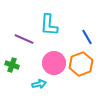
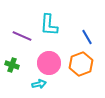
purple line: moved 2 px left, 3 px up
pink circle: moved 5 px left
